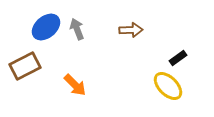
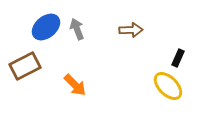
black rectangle: rotated 30 degrees counterclockwise
